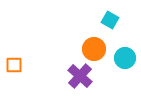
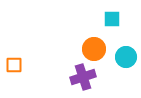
cyan square: moved 2 px right, 1 px up; rotated 30 degrees counterclockwise
cyan circle: moved 1 px right, 1 px up
purple cross: moved 3 px right, 1 px down; rotated 30 degrees clockwise
